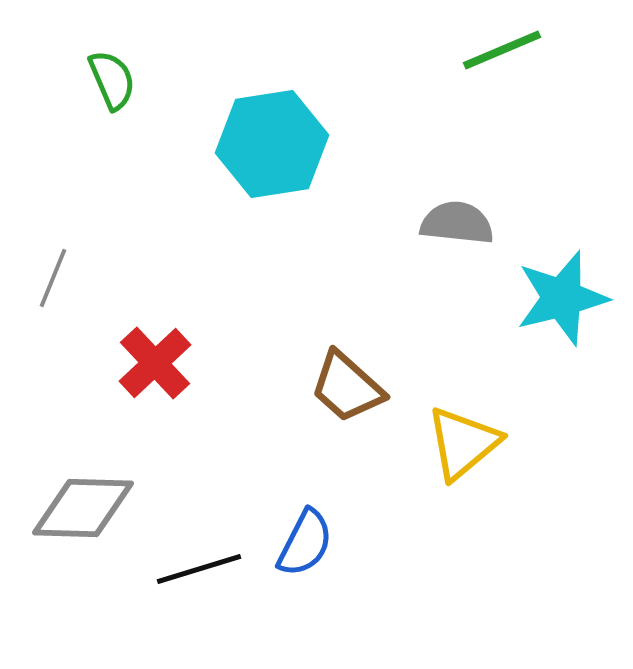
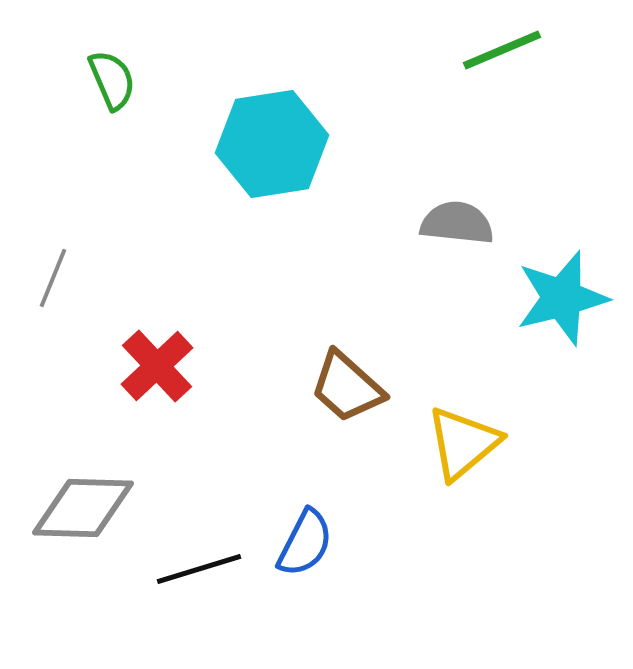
red cross: moved 2 px right, 3 px down
